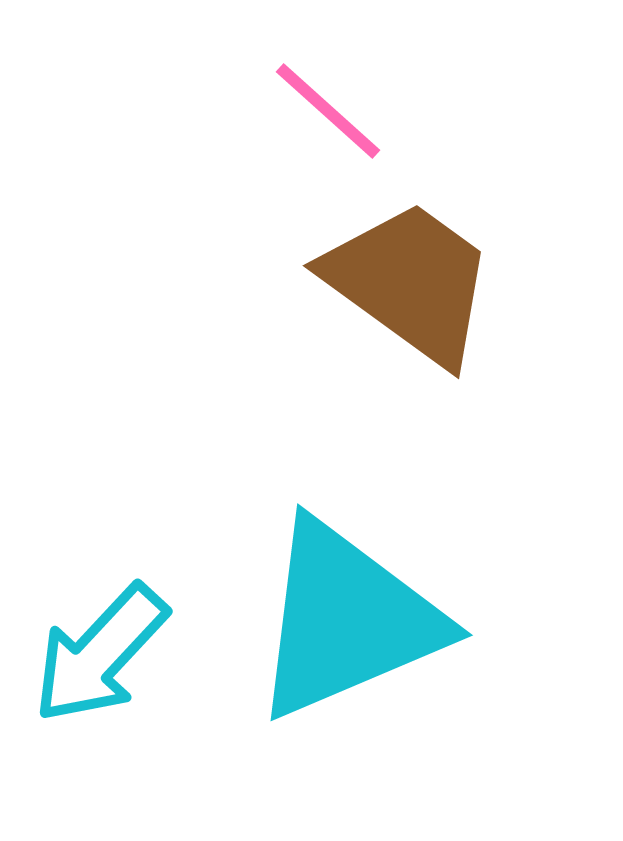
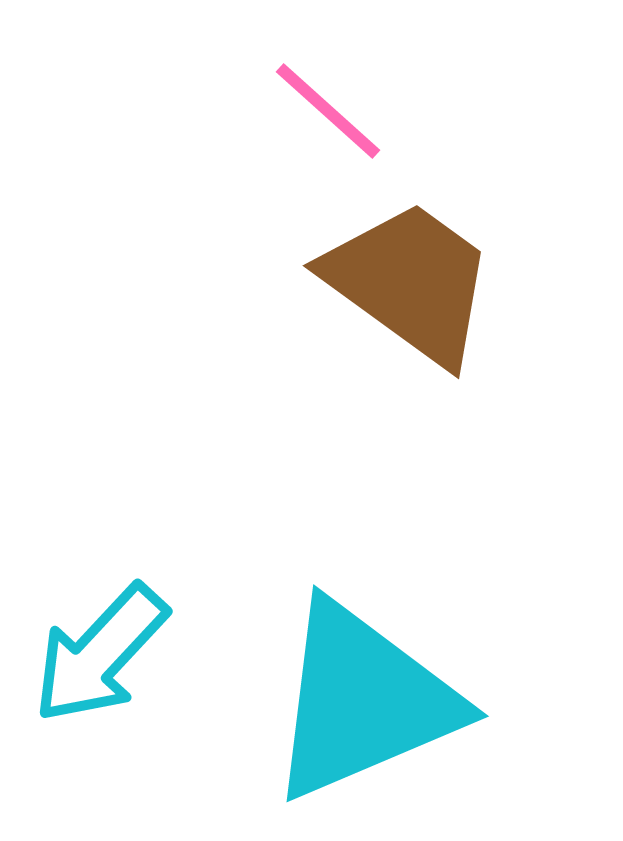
cyan triangle: moved 16 px right, 81 px down
